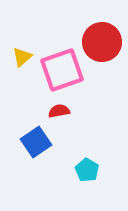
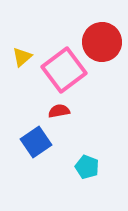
pink square: moved 2 px right; rotated 18 degrees counterclockwise
cyan pentagon: moved 3 px up; rotated 10 degrees counterclockwise
